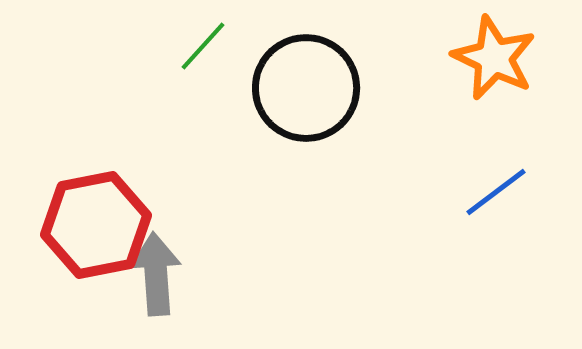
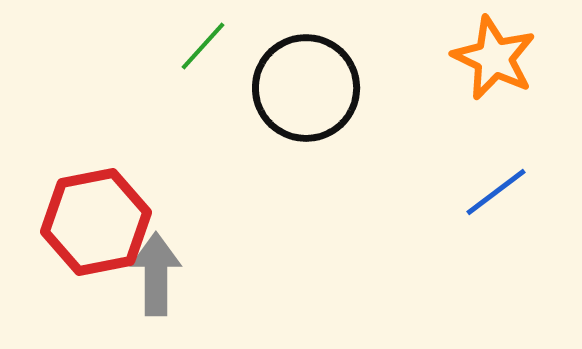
red hexagon: moved 3 px up
gray arrow: rotated 4 degrees clockwise
